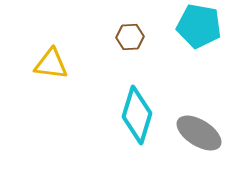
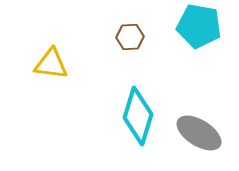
cyan diamond: moved 1 px right, 1 px down
